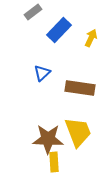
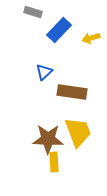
gray rectangle: rotated 54 degrees clockwise
yellow arrow: rotated 132 degrees counterclockwise
blue triangle: moved 2 px right, 1 px up
brown rectangle: moved 8 px left, 4 px down
